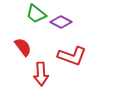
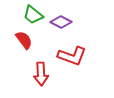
green trapezoid: moved 3 px left, 1 px down
red semicircle: moved 1 px right, 7 px up
